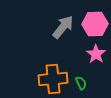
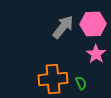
pink hexagon: moved 2 px left
